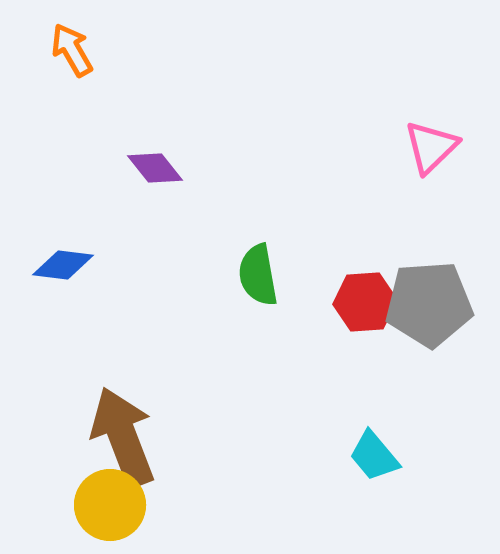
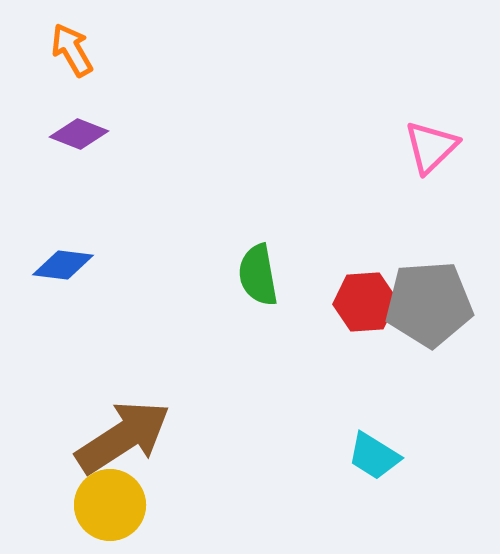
purple diamond: moved 76 px left, 34 px up; rotated 30 degrees counterclockwise
brown arrow: rotated 78 degrees clockwise
cyan trapezoid: rotated 18 degrees counterclockwise
